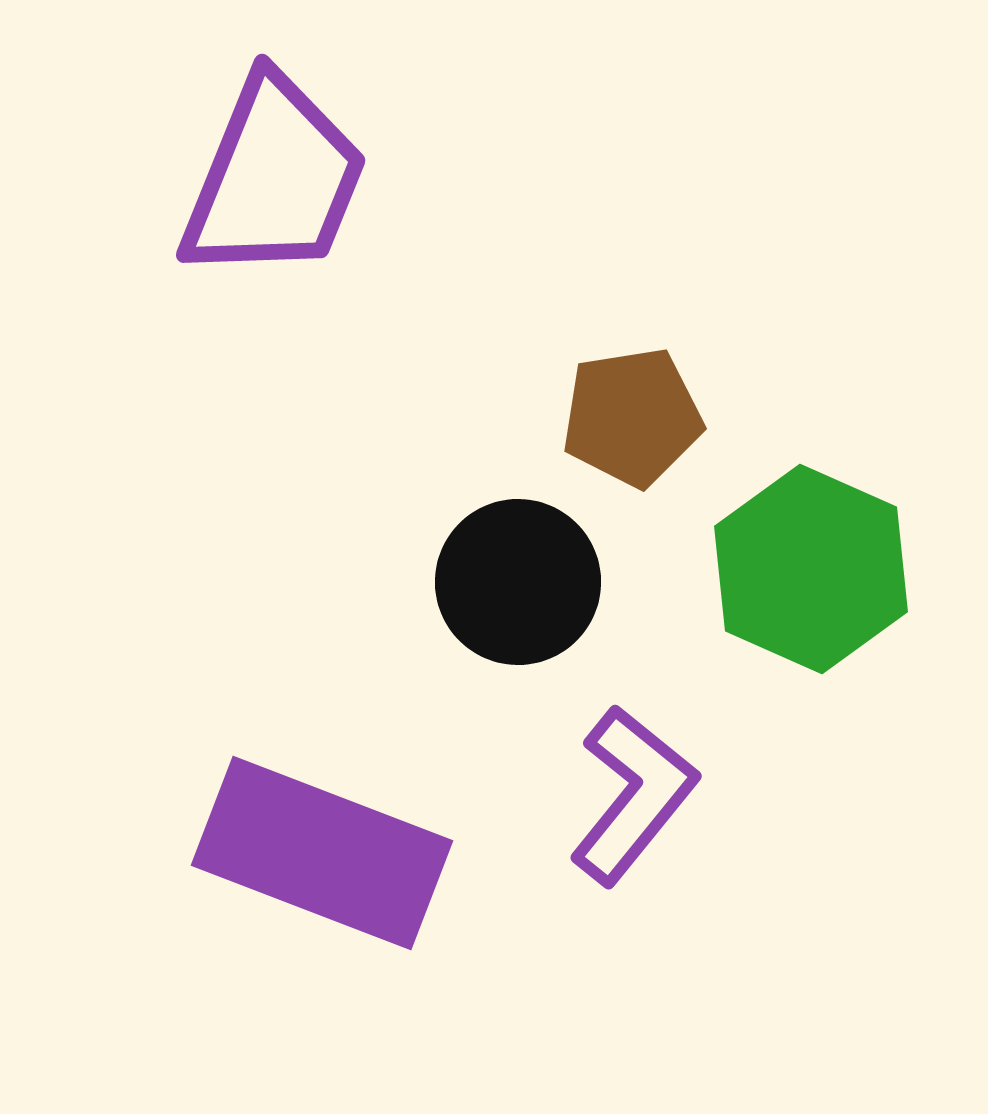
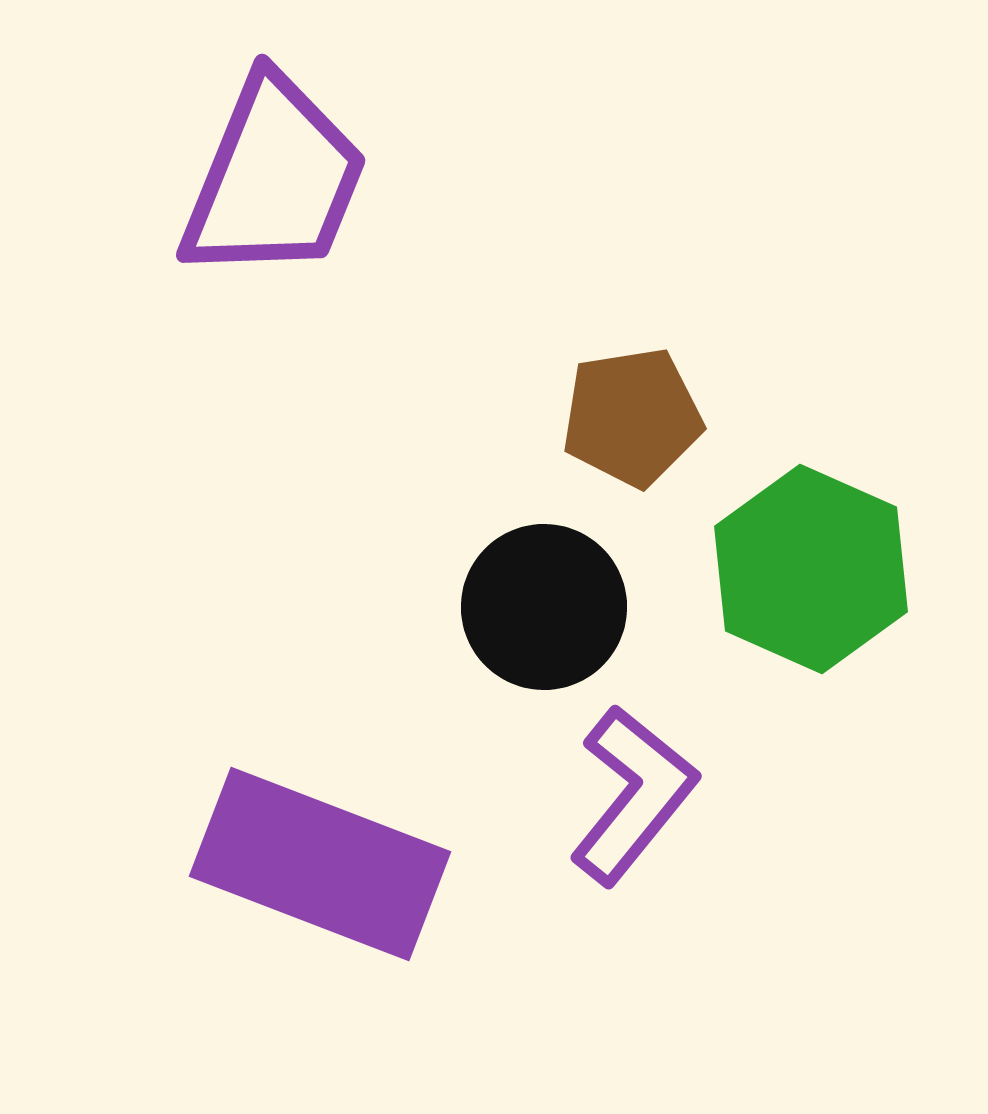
black circle: moved 26 px right, 25 px down
purple rectangle: moved 2 px left, 11 px down
